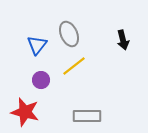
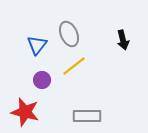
purple circle: moved 1 px right
